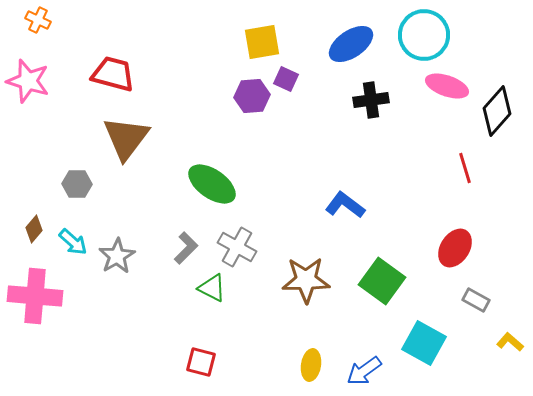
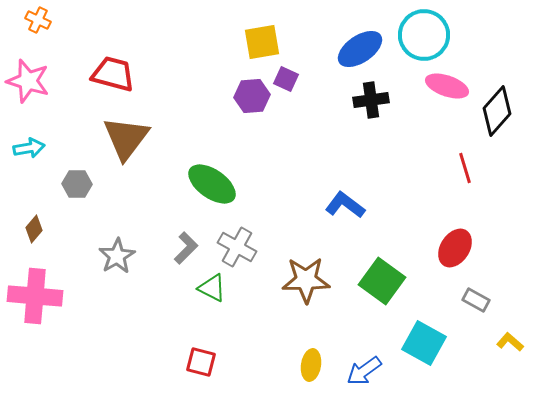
blue ellipse: moved 9 px right, 5 px down
cyan arrow: moved 44 px left, 94 px up; rotated 52 degrees counterclockwise
